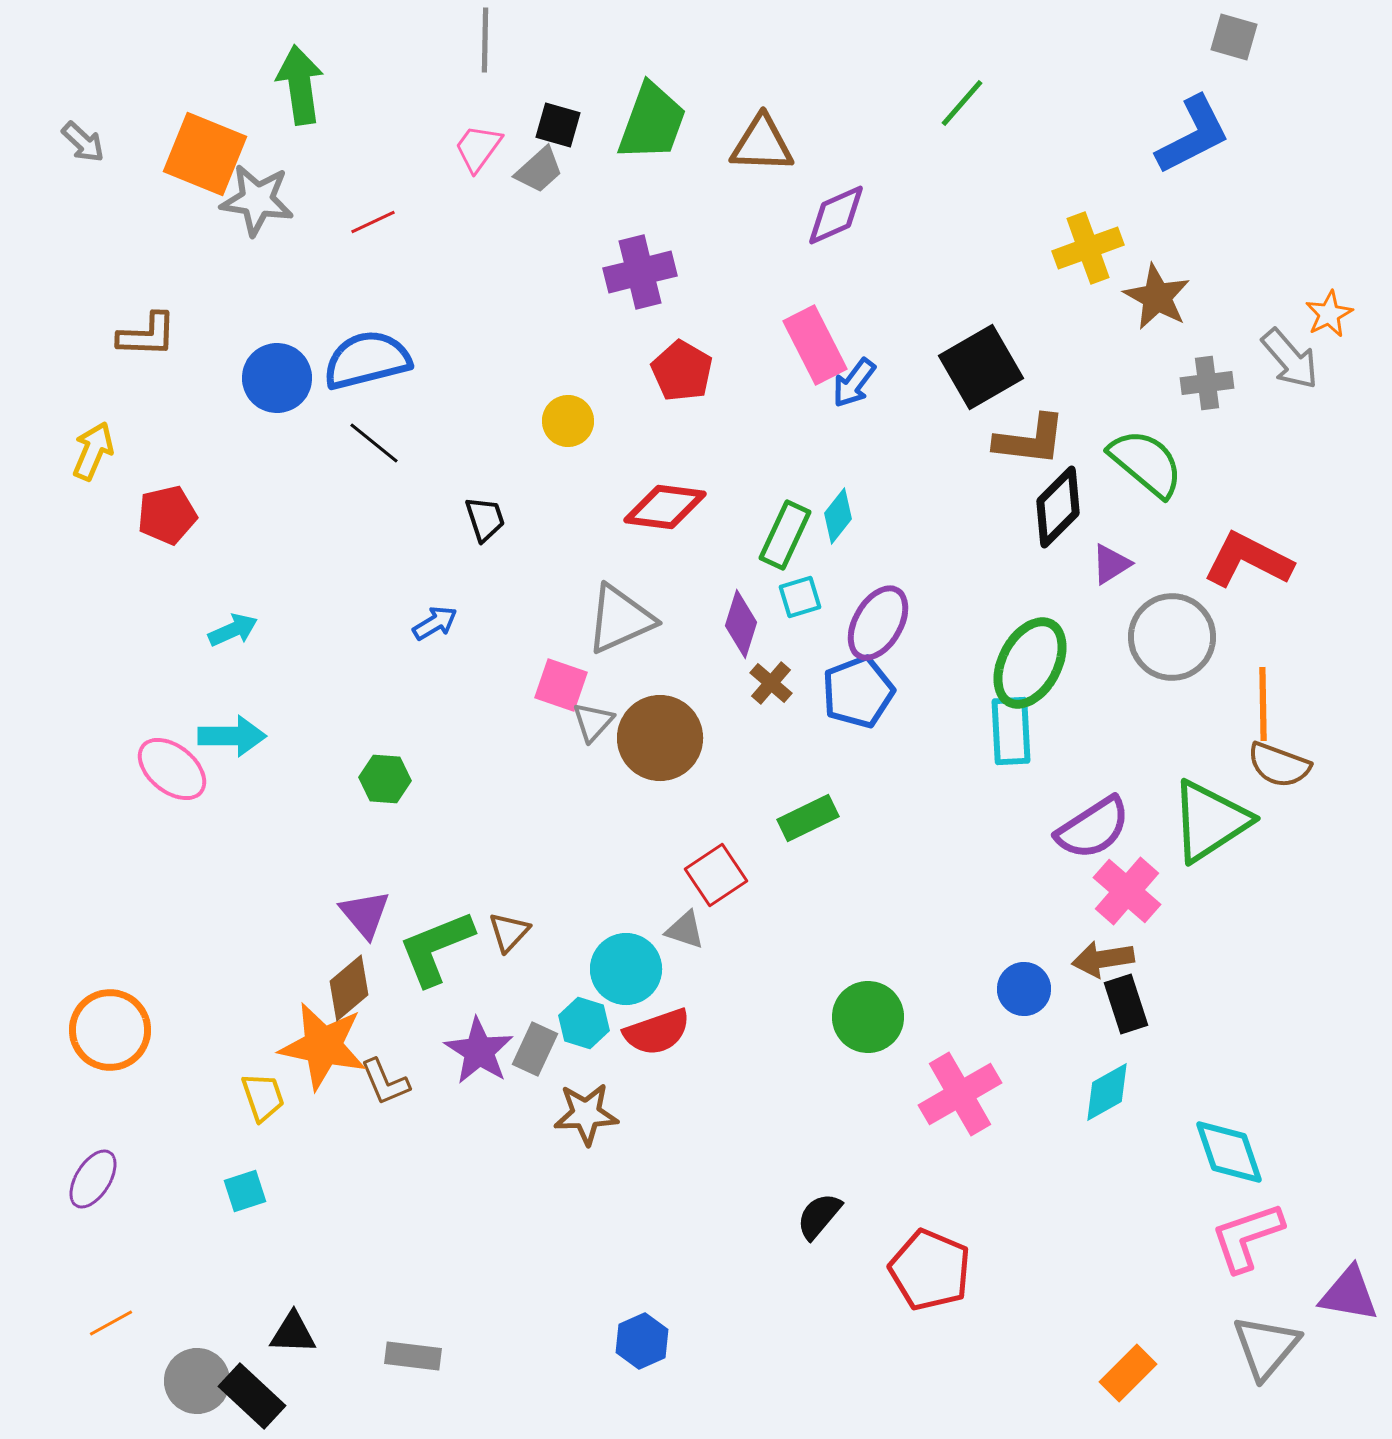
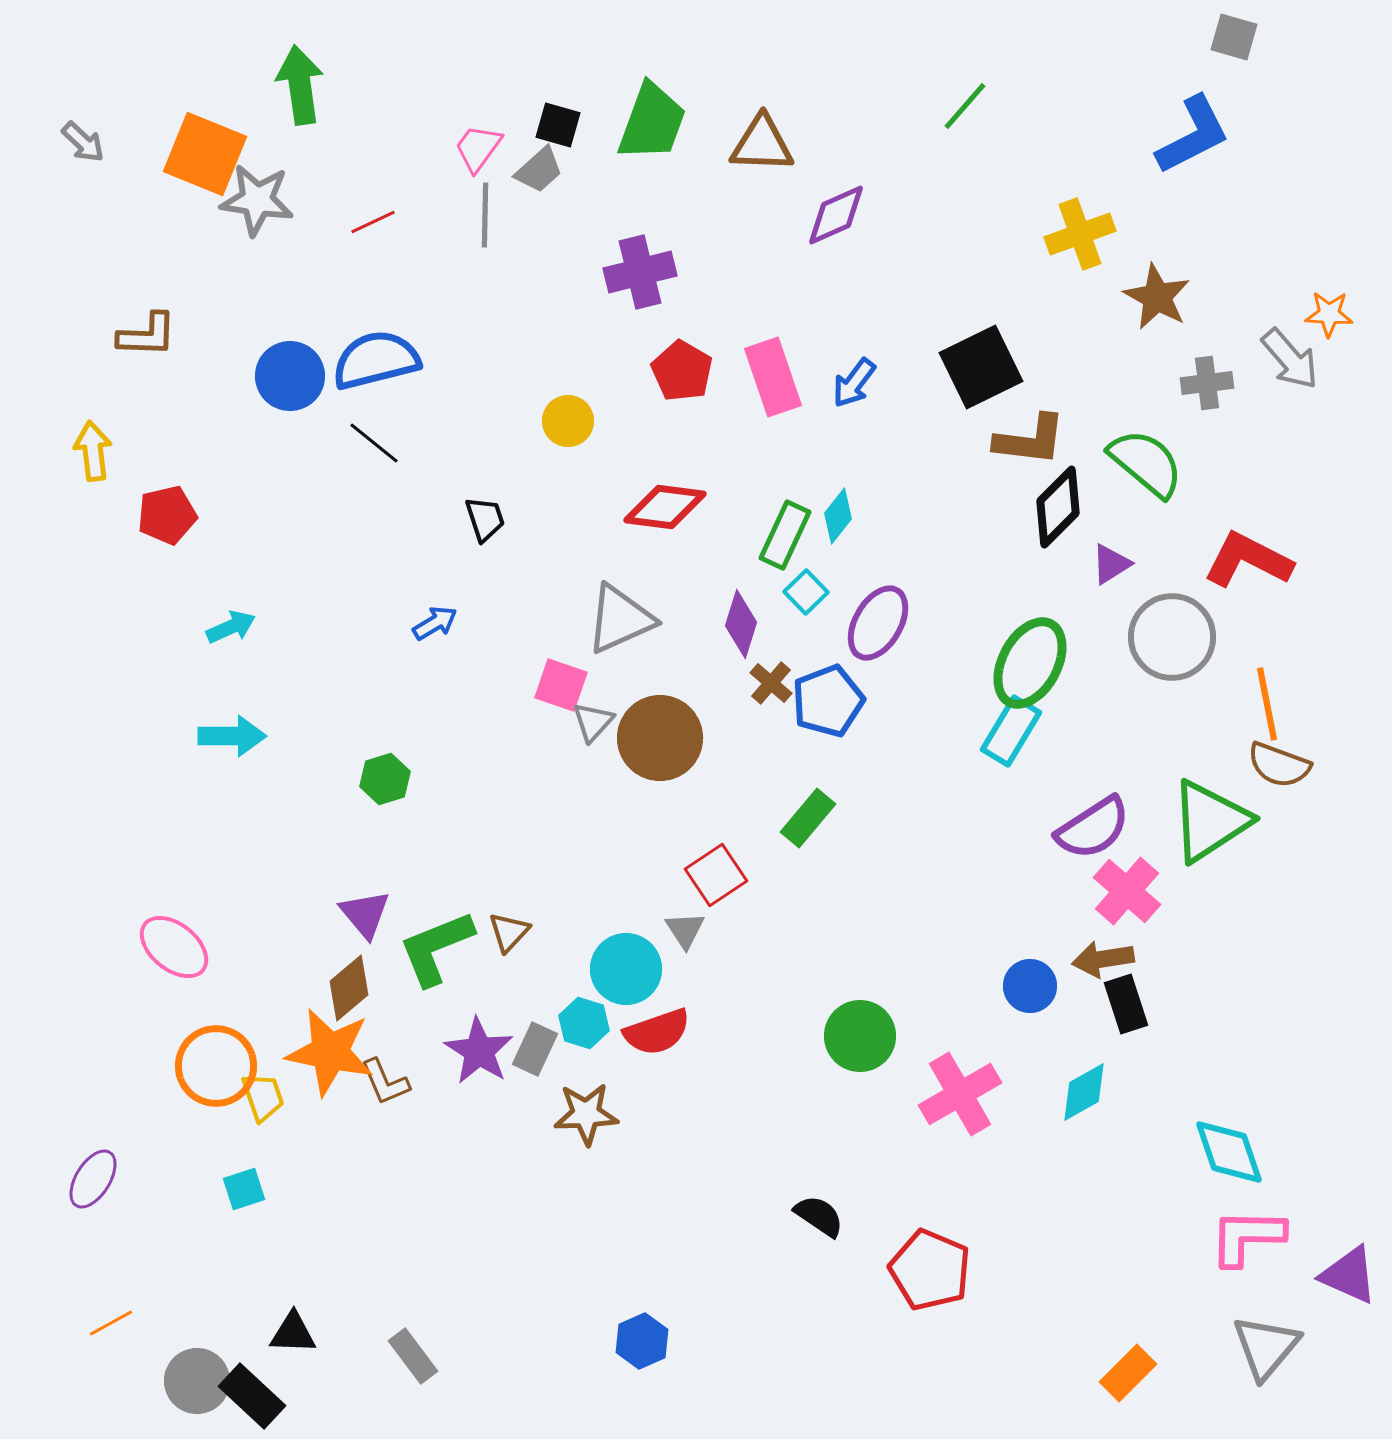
gray line at (485, 40): moved 175 px down
green line at (962, 103): moved 3 px right, 3 px down
yellow cross at (1088, 248): moved 8 px left, 14 px up
orange star at (1329, 314): rotated 30 degrees clockwise
pink rectangle at (815, 345): moved 42 px left, 32 px down; rotated 8 degrees clockwise
blue semicircle at (367, 360): moved 9 px right
black square at (981, 367): rotated 4 degrees clockwise
blue circle at (277, 378): moved 13 px right, 2 px up
yellow arrow at (93, 451): rotated 30 degrees counterclockwise
cyan square at (800, 597): moved 6 px right, 5 px up; rotated 27 degrees counterclockwise
cyan arrow at (233, 630): moved 2 px left, 3 px up
blue pentagon at (858, 692): moved 30 px left, 9 px down
orange line at (1263, 704): moved 4 px right; rotated 10 degrees counterclockwise
cyan rectangle at (1011, 731): rotated 34 degrees clockwise
pink ellipse at (172, 769): moved 2 px right, 178 px down
green hexagon at (385, 779): rotated 21 degrees counterclockwise
green rectangle at (808, 818): rotated 24 degrees counterclockwise
gray triangle at (685, 930): rotated 39 degrees clockwise
blue circle at (1024, 989): moved 6 px right, 3 px up
green circle at (868, 1017): moved 8 px left, 19 px down
orange circle at (110, 1030): moved 106 px right, 36 px down
orange star at (323, 1046): moved 7 px right, 6 px down
cyan diamond at (1107, 1092): moved 23 px left
cyan square at (245, 1191): moved 1 px left, 2 px up
black semicircle at (819, 1216): rotated 84 degrees clockwise
pink L-shape at (1247, 1237): rotated 20 degrees clockwise
purple triangle at (1349, 1294): moved 19 px up; rotated 14 degrees clockwise
gray rectangle at (413, 1356): rotated 46 degrees clockwise
